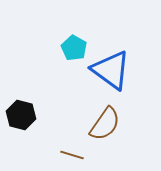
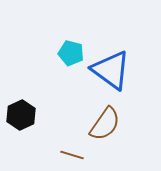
cyan pentagon: moved 3 px left, 5 px down; rotated 15 degrees counterclockwise
black hexagon: rotated 20 degrees clockwise
